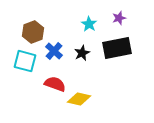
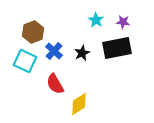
purple star: moved 4 px right, 4 px down; rotated 24 degrees clockwise
cyan star: moved 7 px right, 4 px up
cyan square: rotated 10 degrees clockwise
red semicircle: rotated 140 degrees counterclockwise
yellow diamond: moved 5 px down; rotated 45 degrees counterclockwise
